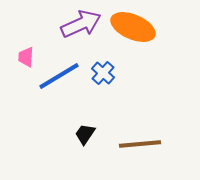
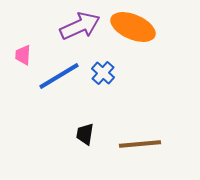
purple arrow: moved 1 px left, 2 px down
pink trapezoid: moved 3 px left, 2 px up
black trapezoid: rotated 25 degrees counterclockwise
